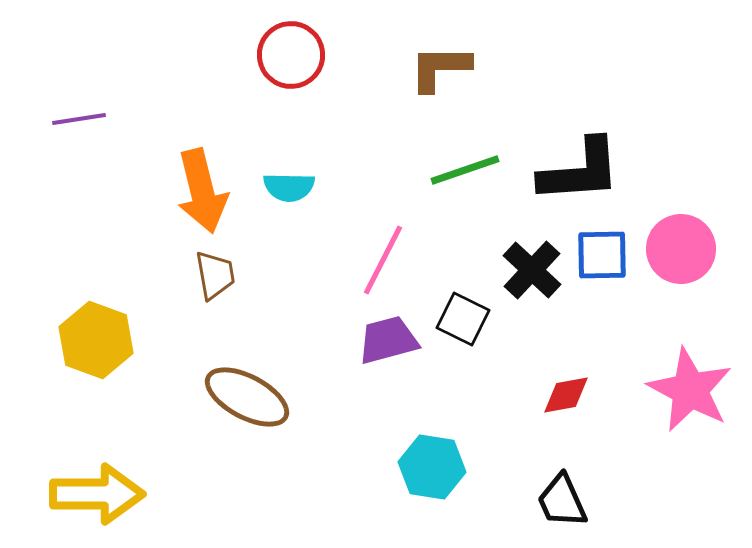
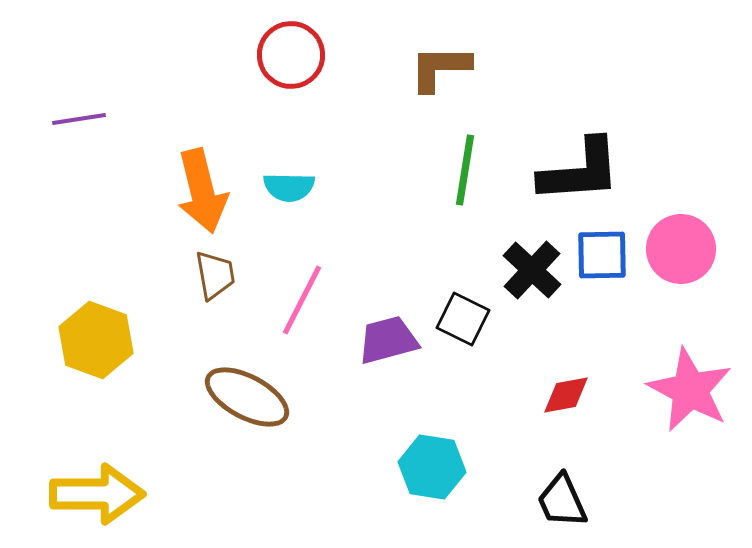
green line: rotated 62 degrees counterclockwise
pink line: moved 81 px left, 40 px down
